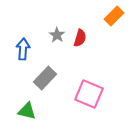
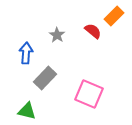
red semicircle: moved 13 px right, 7 px up; rotated 66 degrees counterclockwise
blue arrow: moved 3 px right, 4 px down
